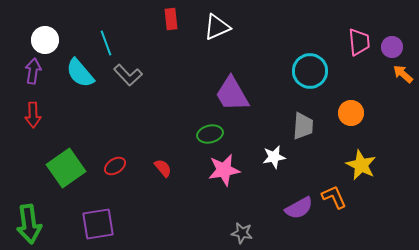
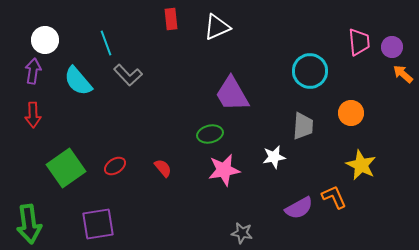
cyan semicircle: moved 2 px left, 8 px down
